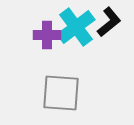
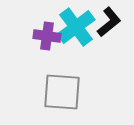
purple cross: moved 1 px down; rotated 8 degrees clockwise
gray square: moved 1 px right, 1 px up
